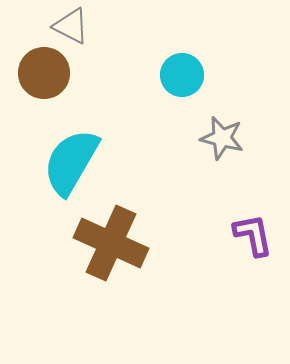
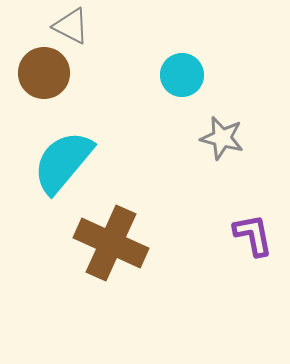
cyan semicircle: moved 8 px left; rotated 10 degrees clockwise
